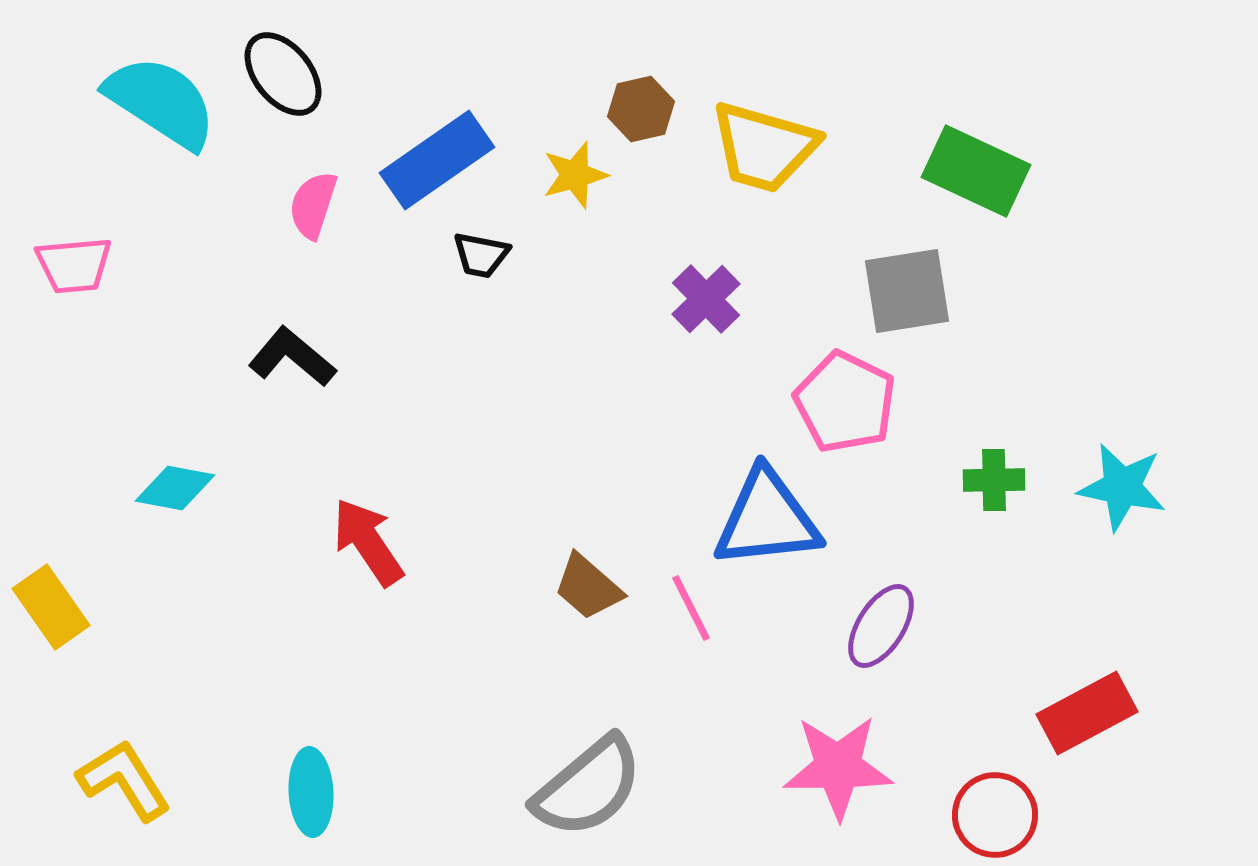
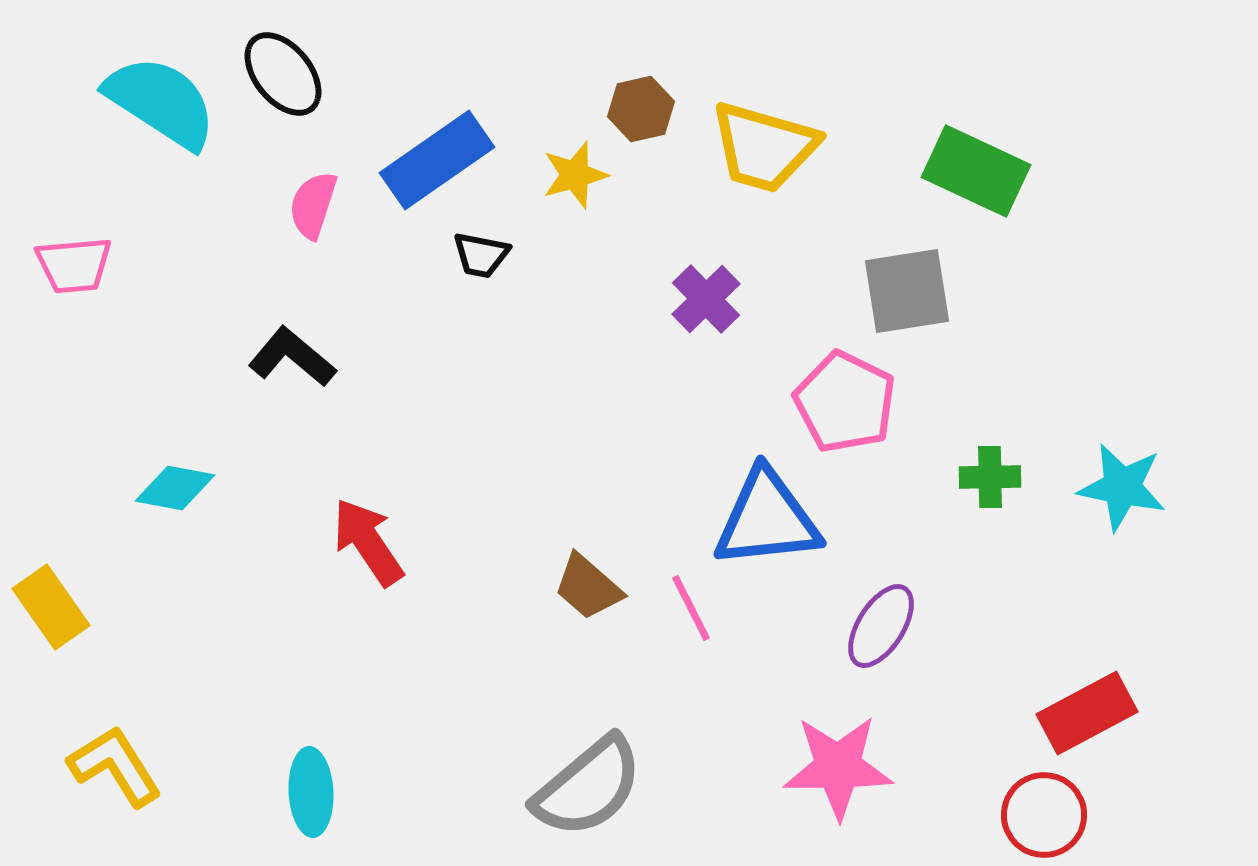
green cross: moved 4 px left, 3 px up
yellow L-shape: moved 9 px left, 14 px up
red circle: moved 49 px right
